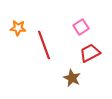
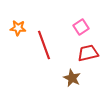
red trapezoid: moved 2 px left; rotated 15 degrees clockwise
